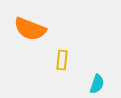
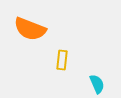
cyan semicircle: rotated 42 degrees counterclockwise
